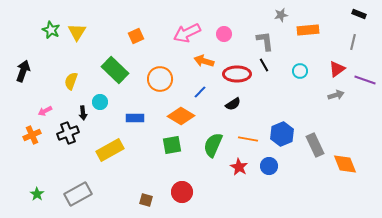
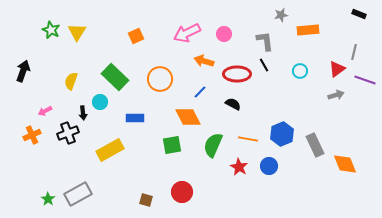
gray line at (353, 42): moved 1 px right, 10 px down
green rectangle at (115, 70): moved 7 px down
black semicircle at (233, 104): rotated 119 degrees counterclockwise
orange diamond at (181, 116): moved 7 px right, 1 px down; rotated 32 degrees clockwise
green star at (37, 194): moved 11 px right, 5 px down
